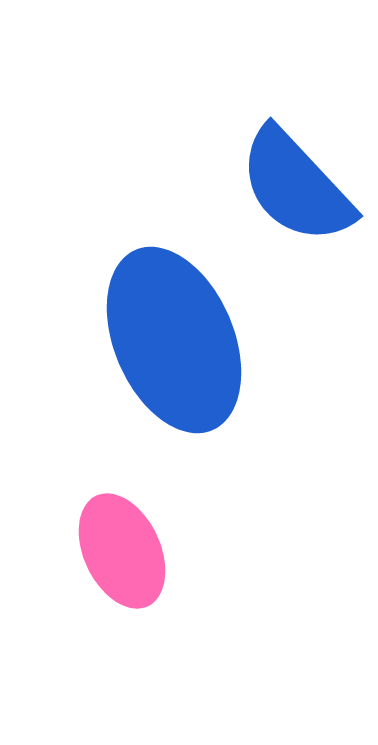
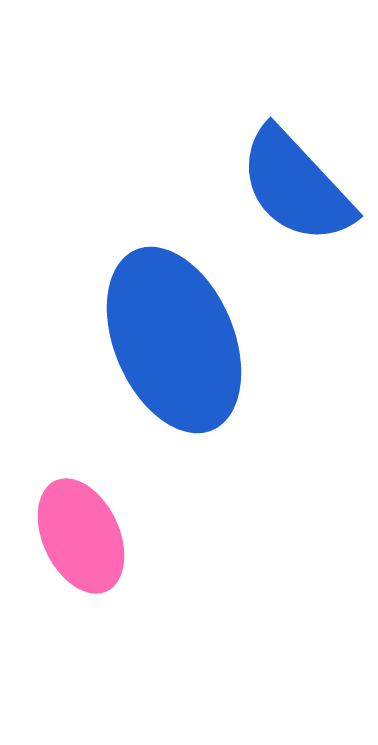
pink ellipse: moved 41 px left, 15 px up
